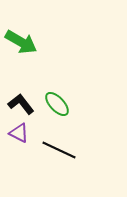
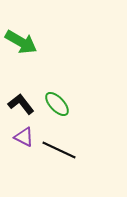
purple triangle: moved 5 px right, 4 px down
